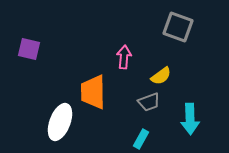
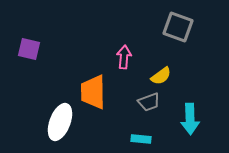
cyan rectangle: rotated 66 degrees clockwise
